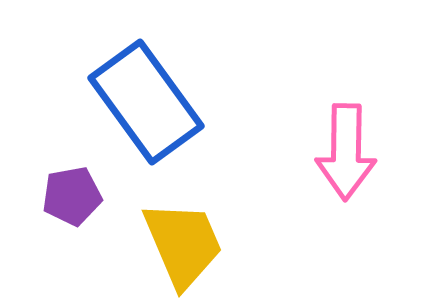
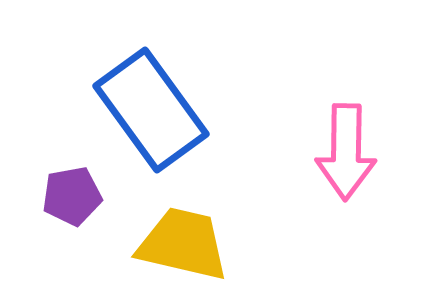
blue rectangle: moved 5 px right, 8 px down
yellow trapezoid: rotated 54 degrees counterclockwise
